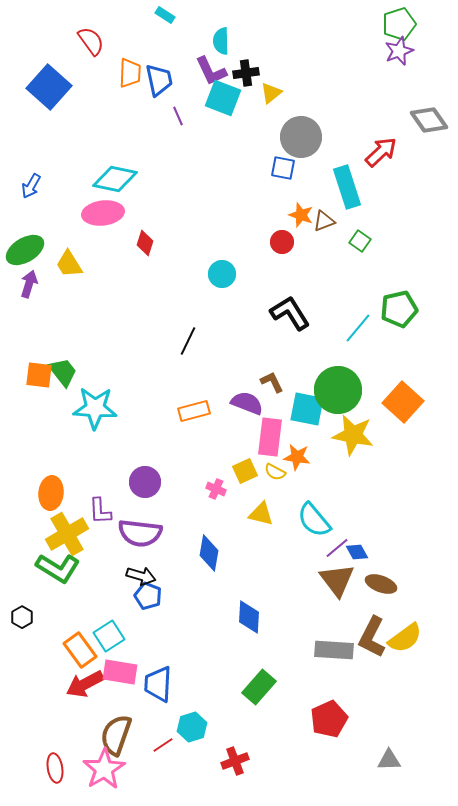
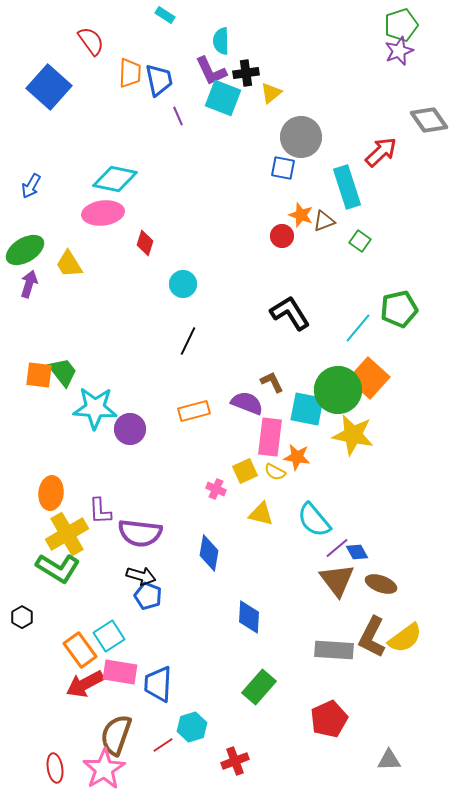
green pentagon at (399, 24): moved 2 px right, 1 px down
red circle at (282, 242): moved 6 px up
cyan circle at (222, 274): moved 39 px left, 10 px down
orange square at (403, 402): moved 34 px left, 24 px up
purple circle at (145, 482): moved 15 px left, 53 px up
